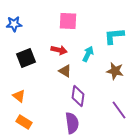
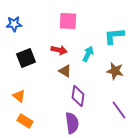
orange rectangle: moved 1 px right, 1 px up
